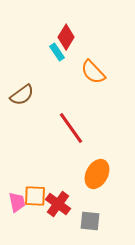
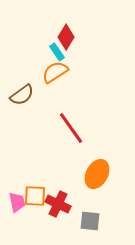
orange semicircle: moved 38 px left; rotated 100 degrees clockwise
red cross: rotated 10 degrees counterclockwise
